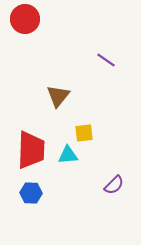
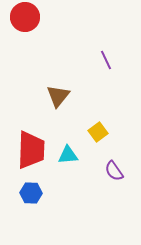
red circle: moved 2 px up
purple line: rotated 30 degrees clockwise
yellow square: moved 14 px right, 1 px up; rotated 30 degrees counterclockwise
purple semicircle: moved 14 px up; rotated 100 degrees clockwise
